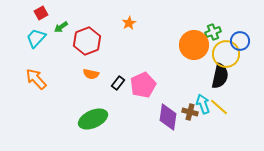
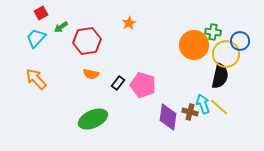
green cross: rotated 28 degrees clockwise
red hexagon: rotated 12 degrees clockwise
pink pentagon: rotated 30 degrees counterclockwise
